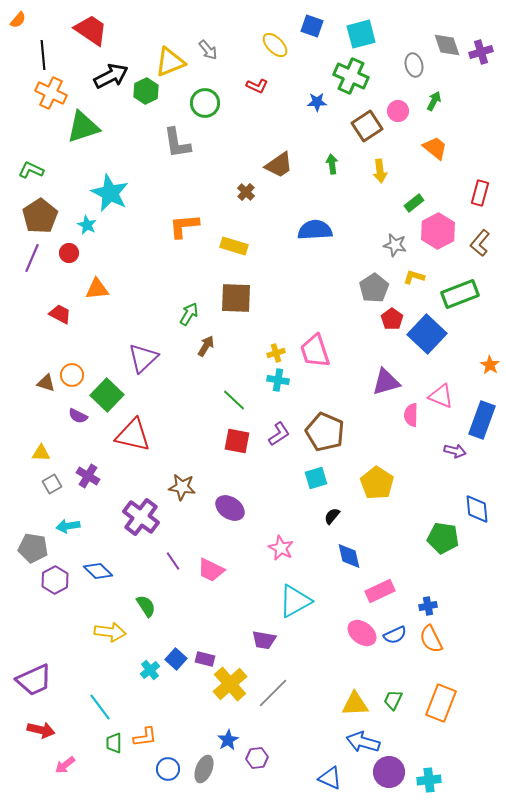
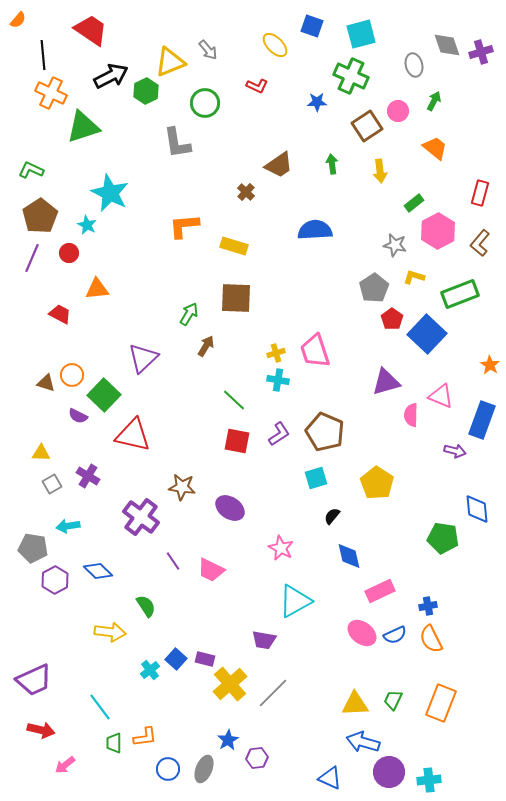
green square at (107, 395): moved 3 px left
